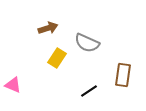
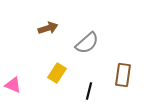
gray semicircle: rotated 65 degrees counterclockwise
yellow rectangle: moved 15 px down
black line: rotated 42 degrees counterclockwise
